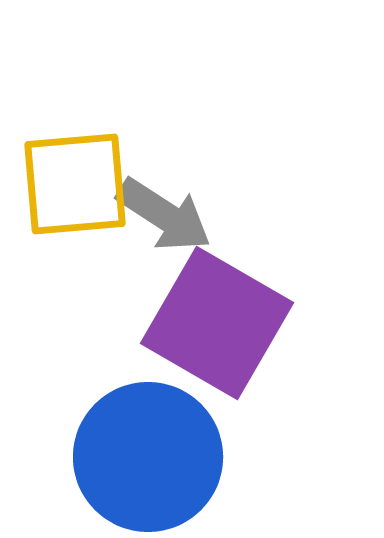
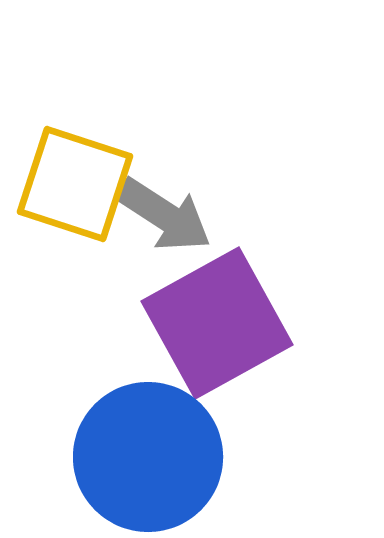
yellow square: rotated 23 degrees clockwise
purple square: rotated 31 degrees clockwise
